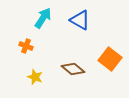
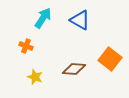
brown diamond: moved 1 px right; rotated 35 degrees counterclockwise
